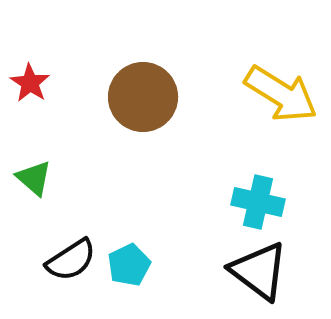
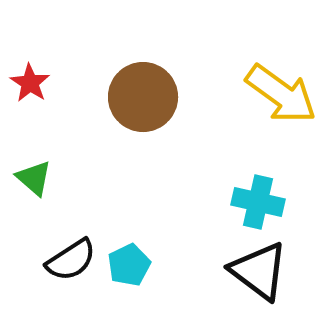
yellow arrow: rotated 4 degrees clockwise
